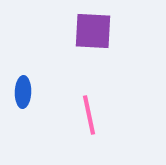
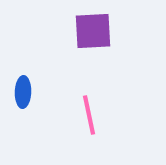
purple square: rotated 6 degrees counterclockwise
